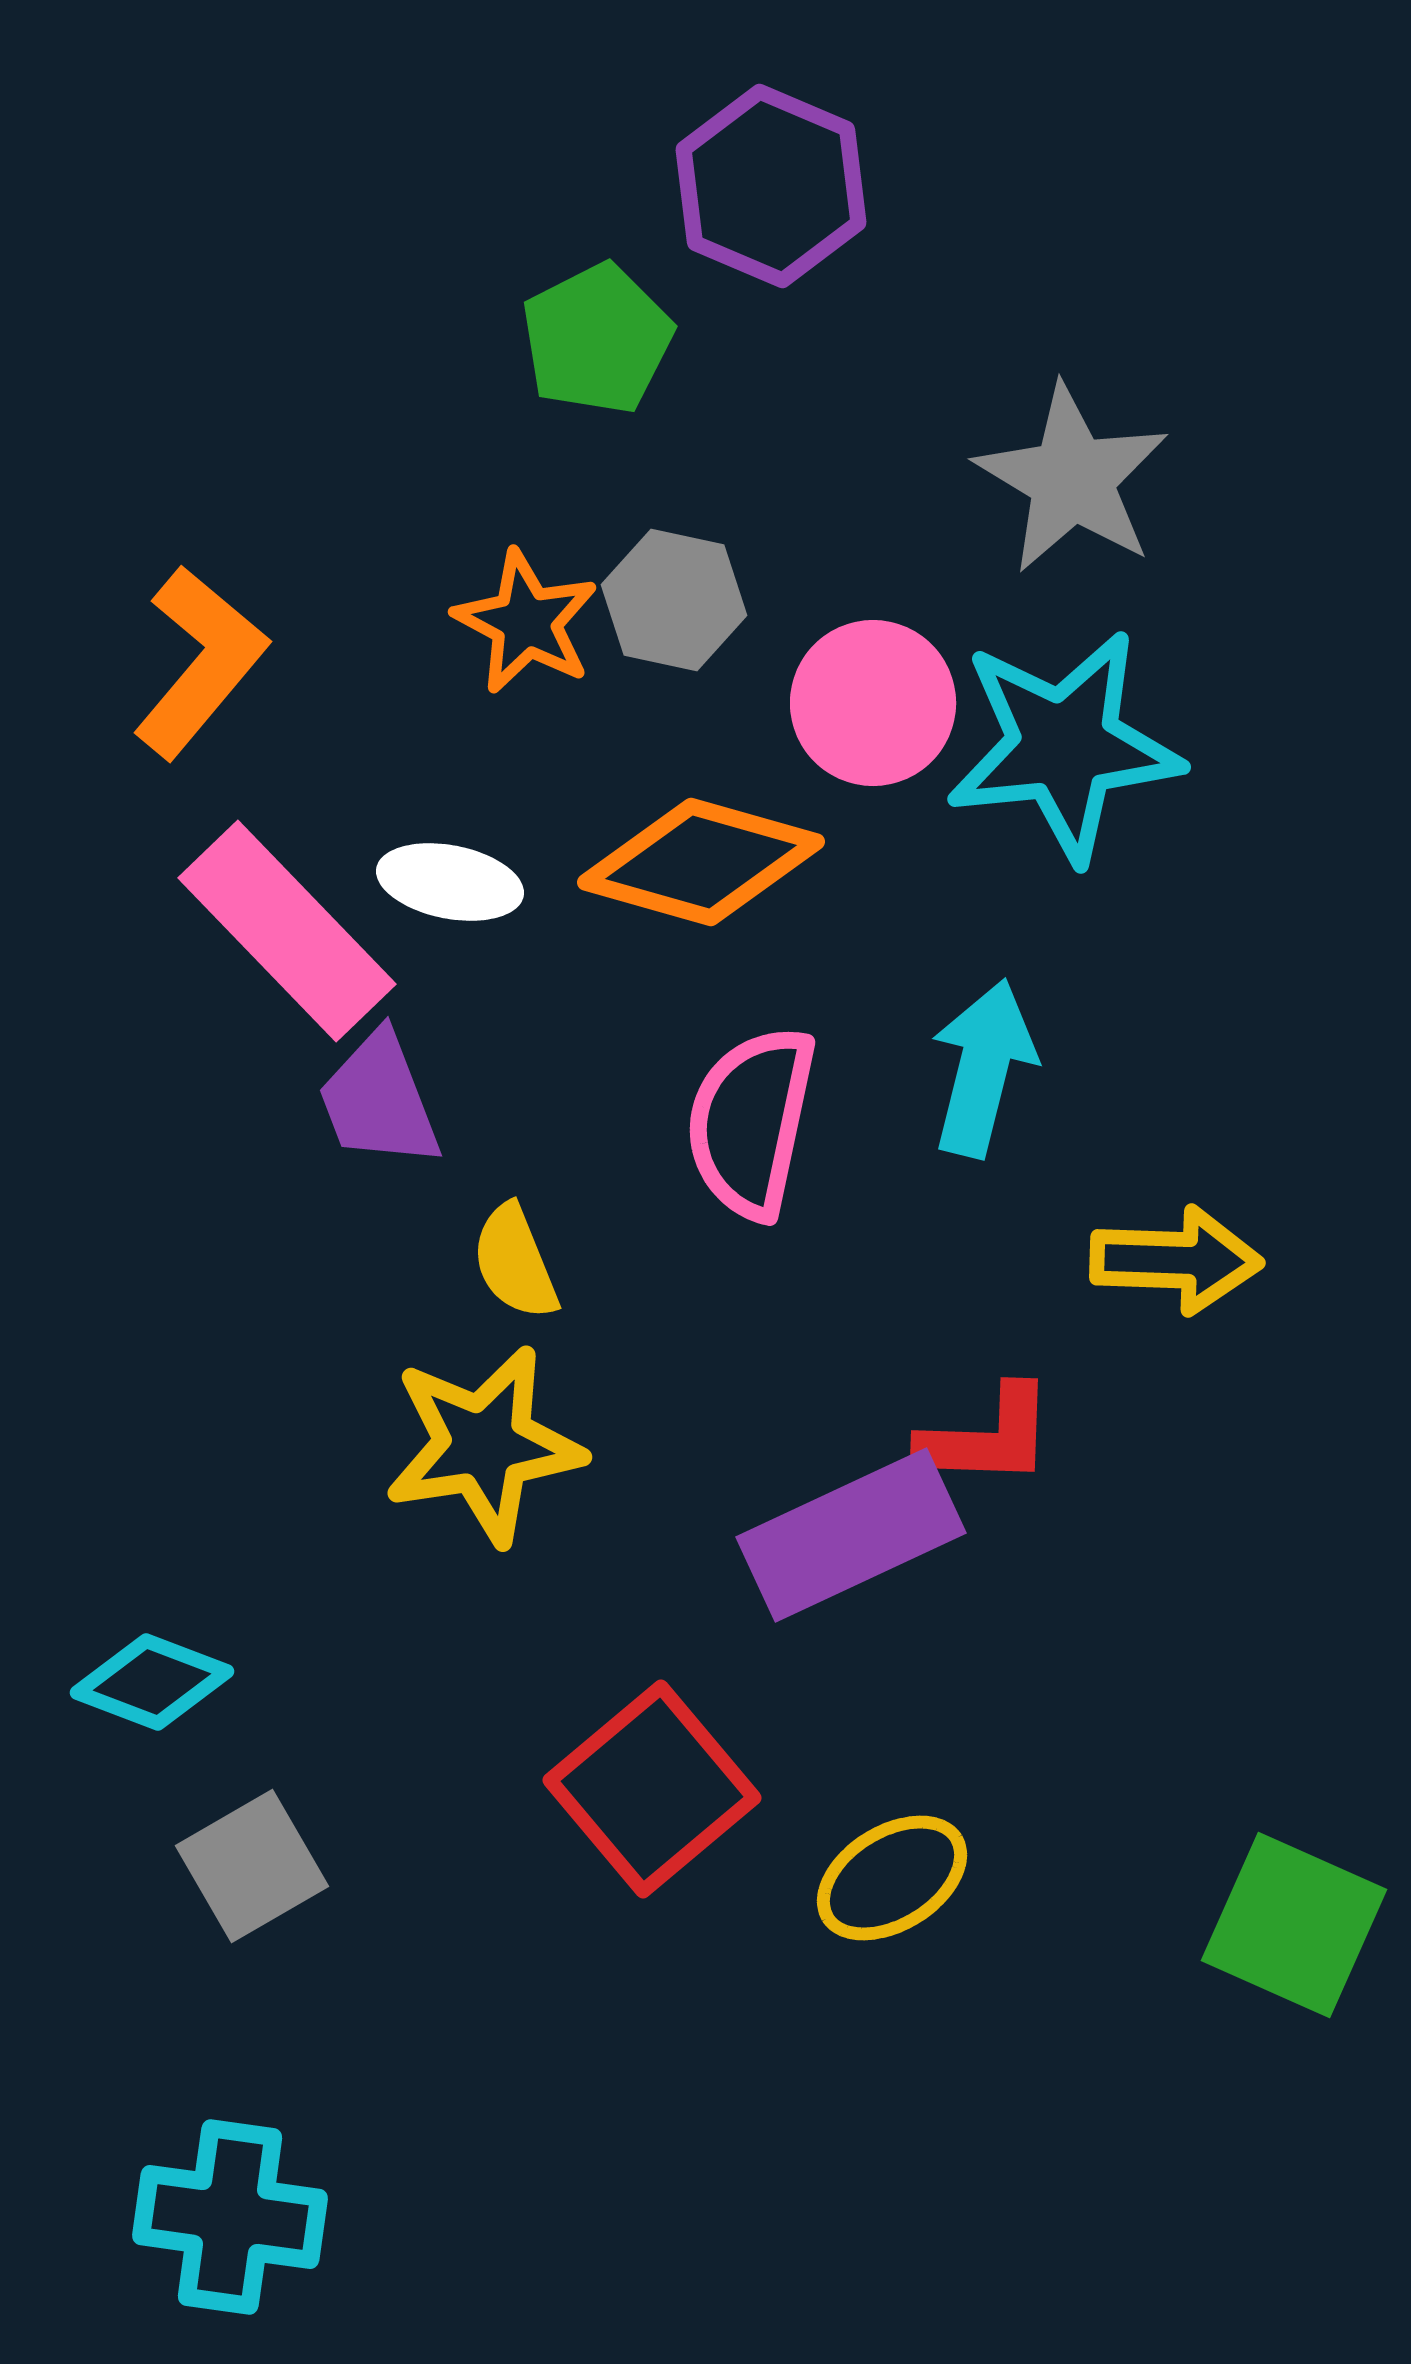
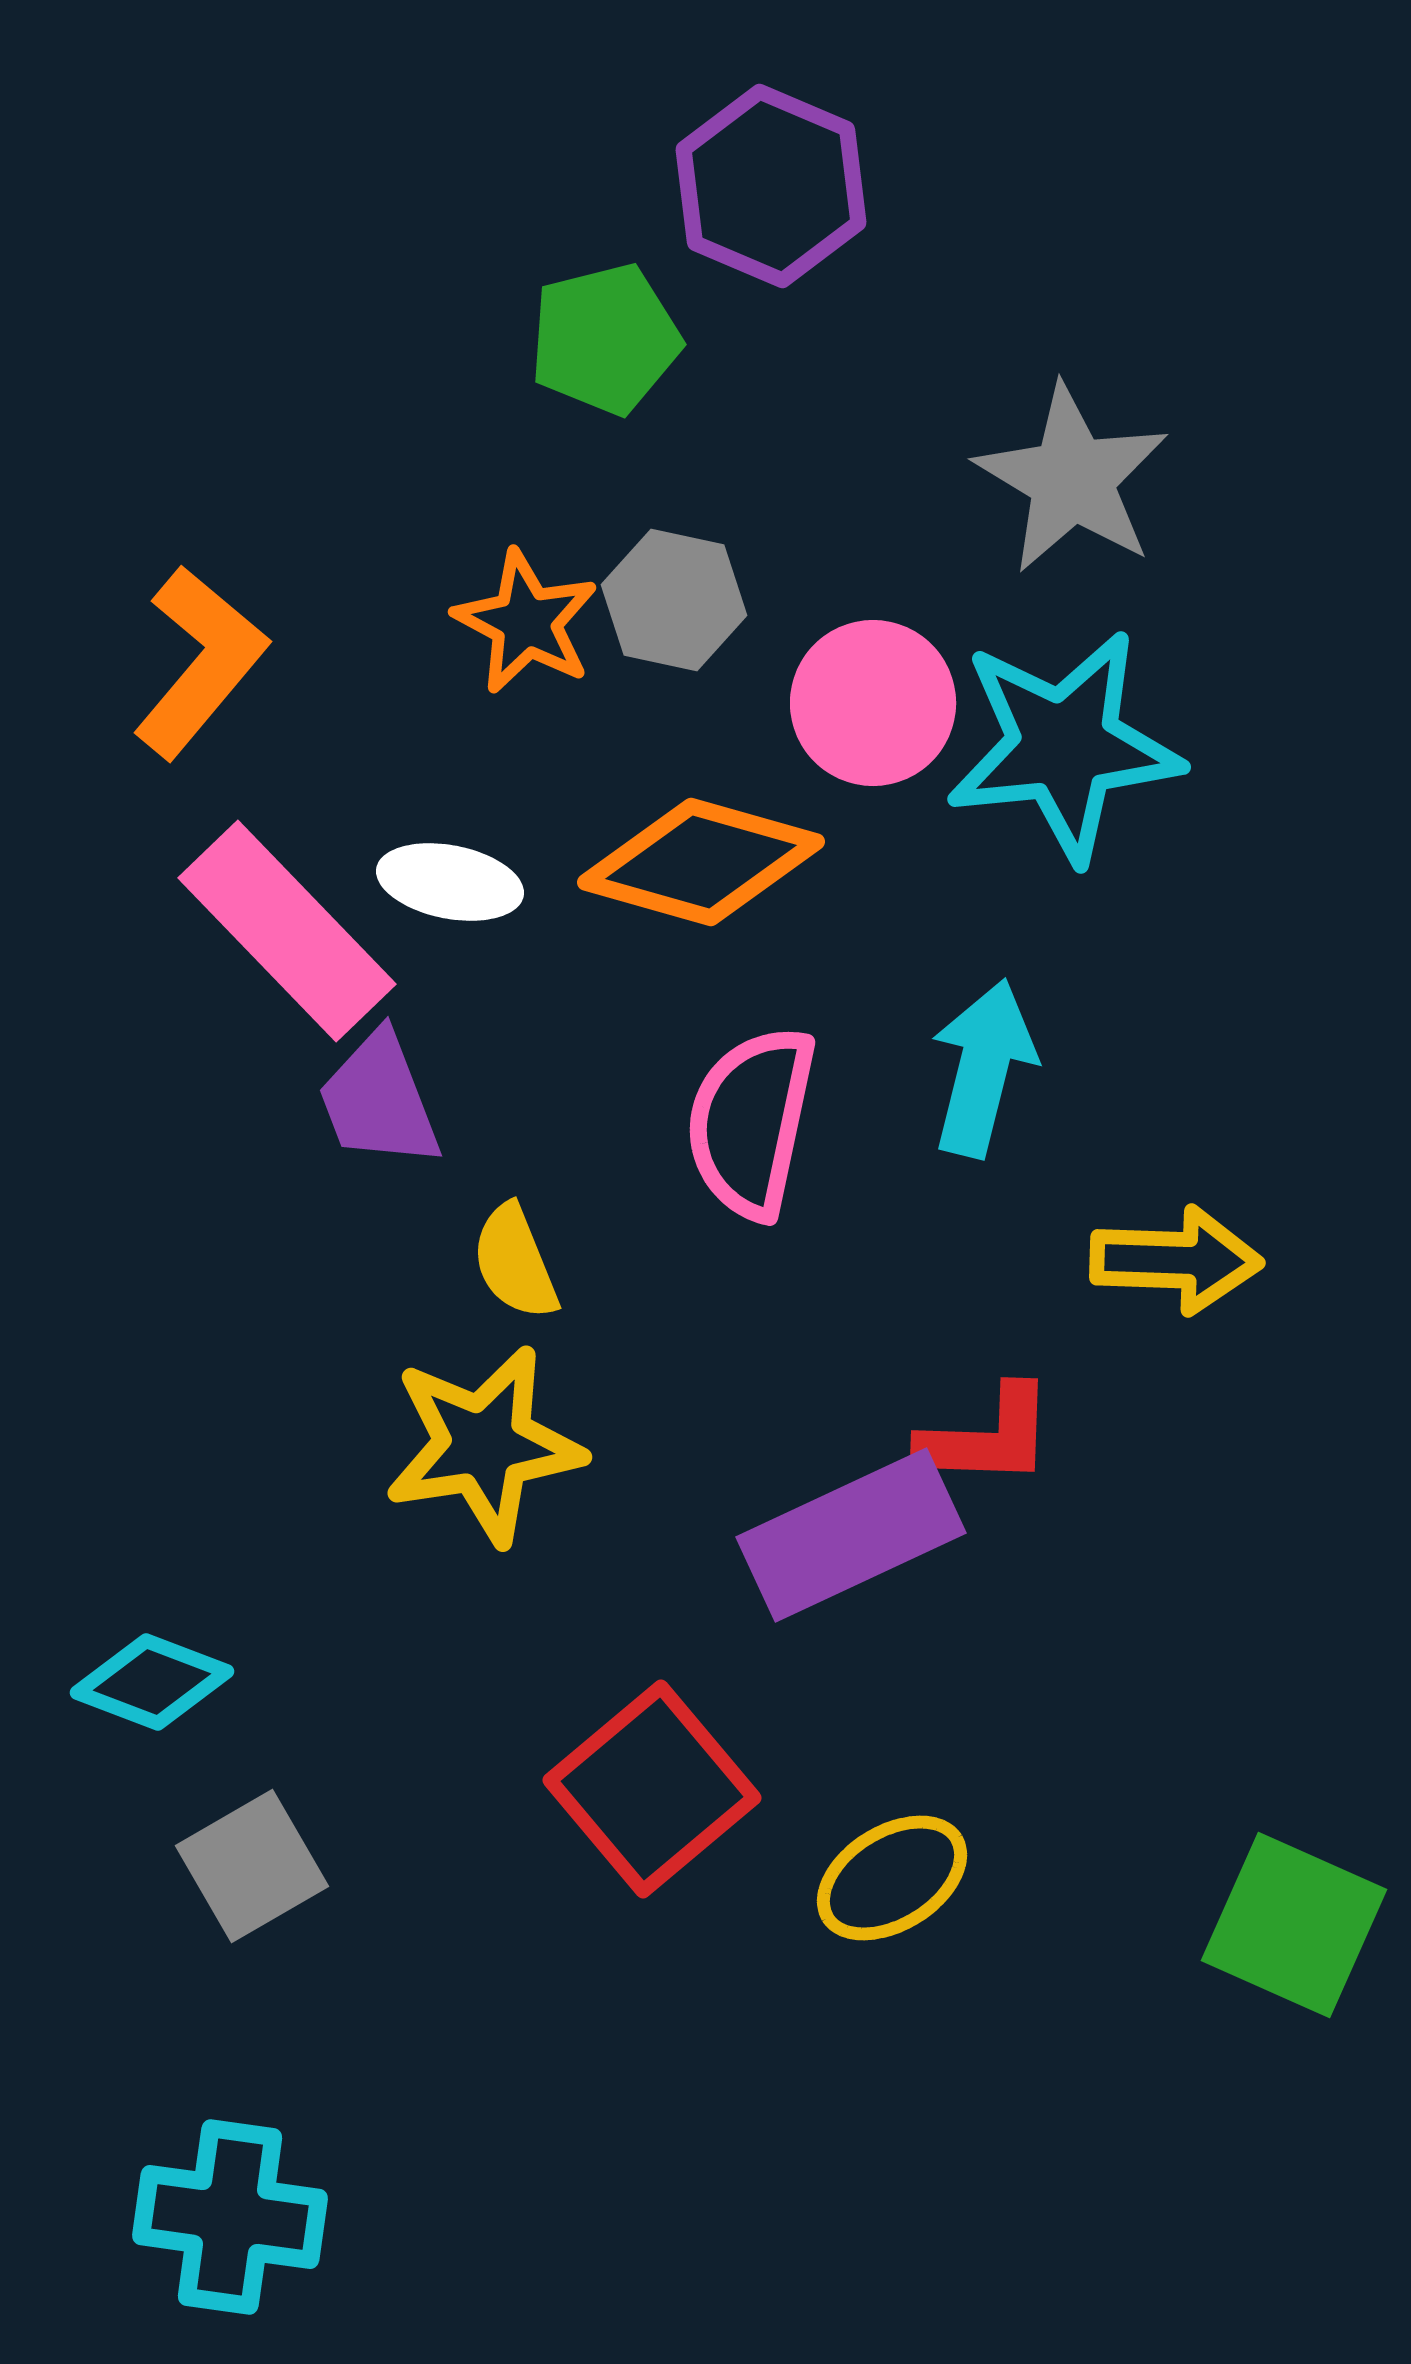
green pentagon: moved 8 px right; rotated 13 degrees clockwise
